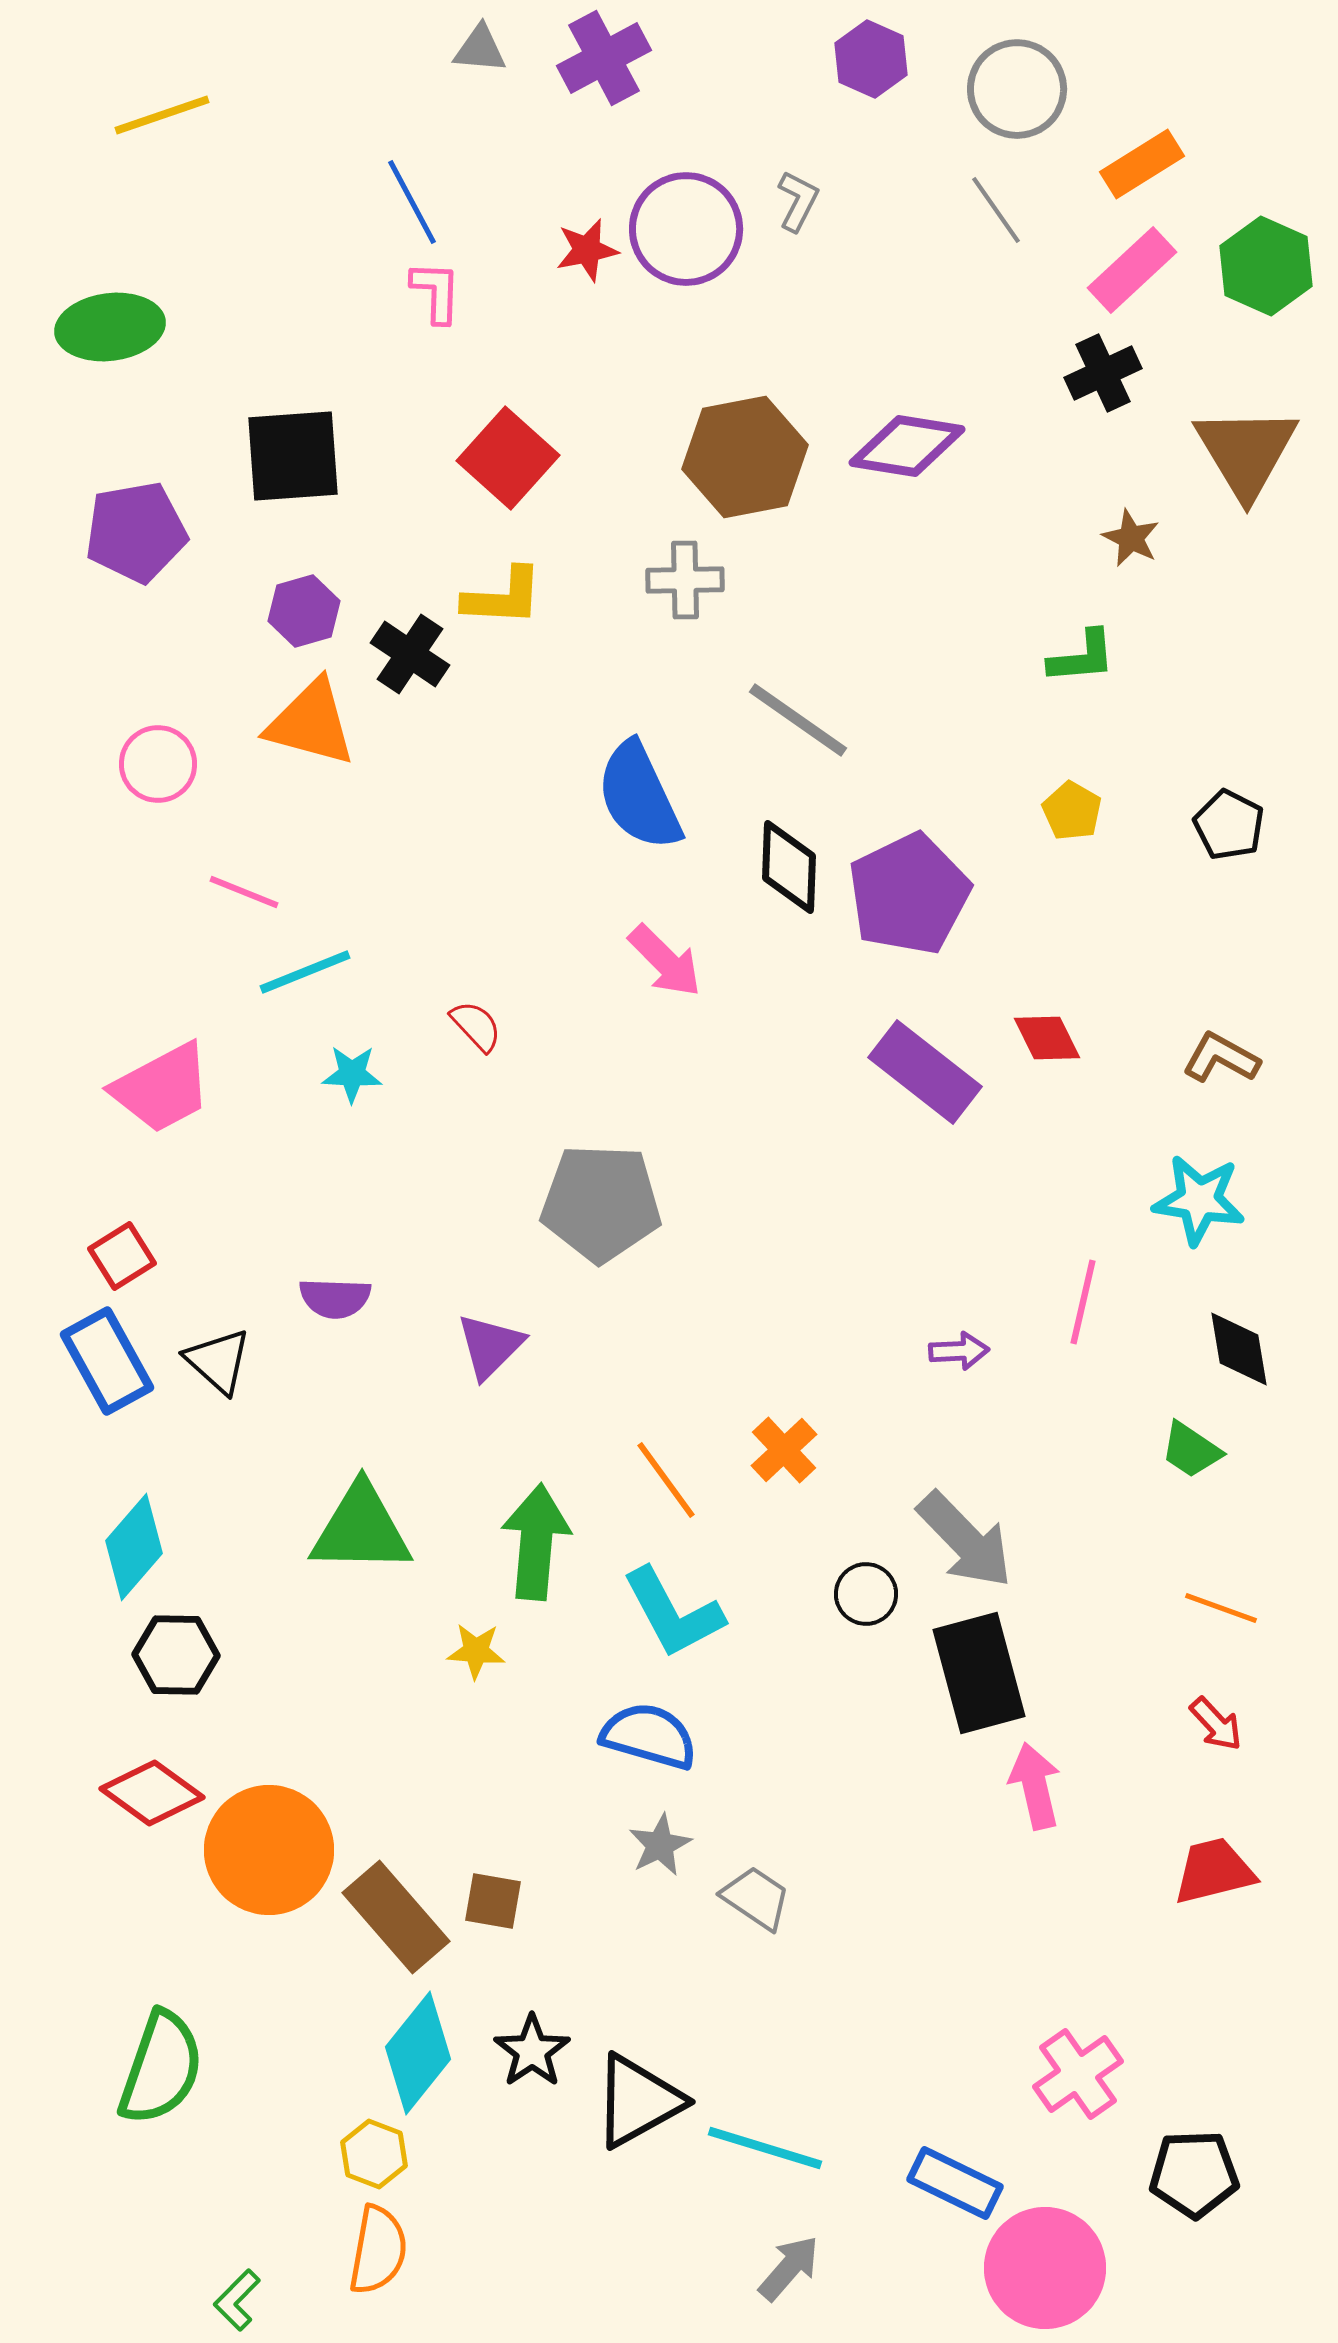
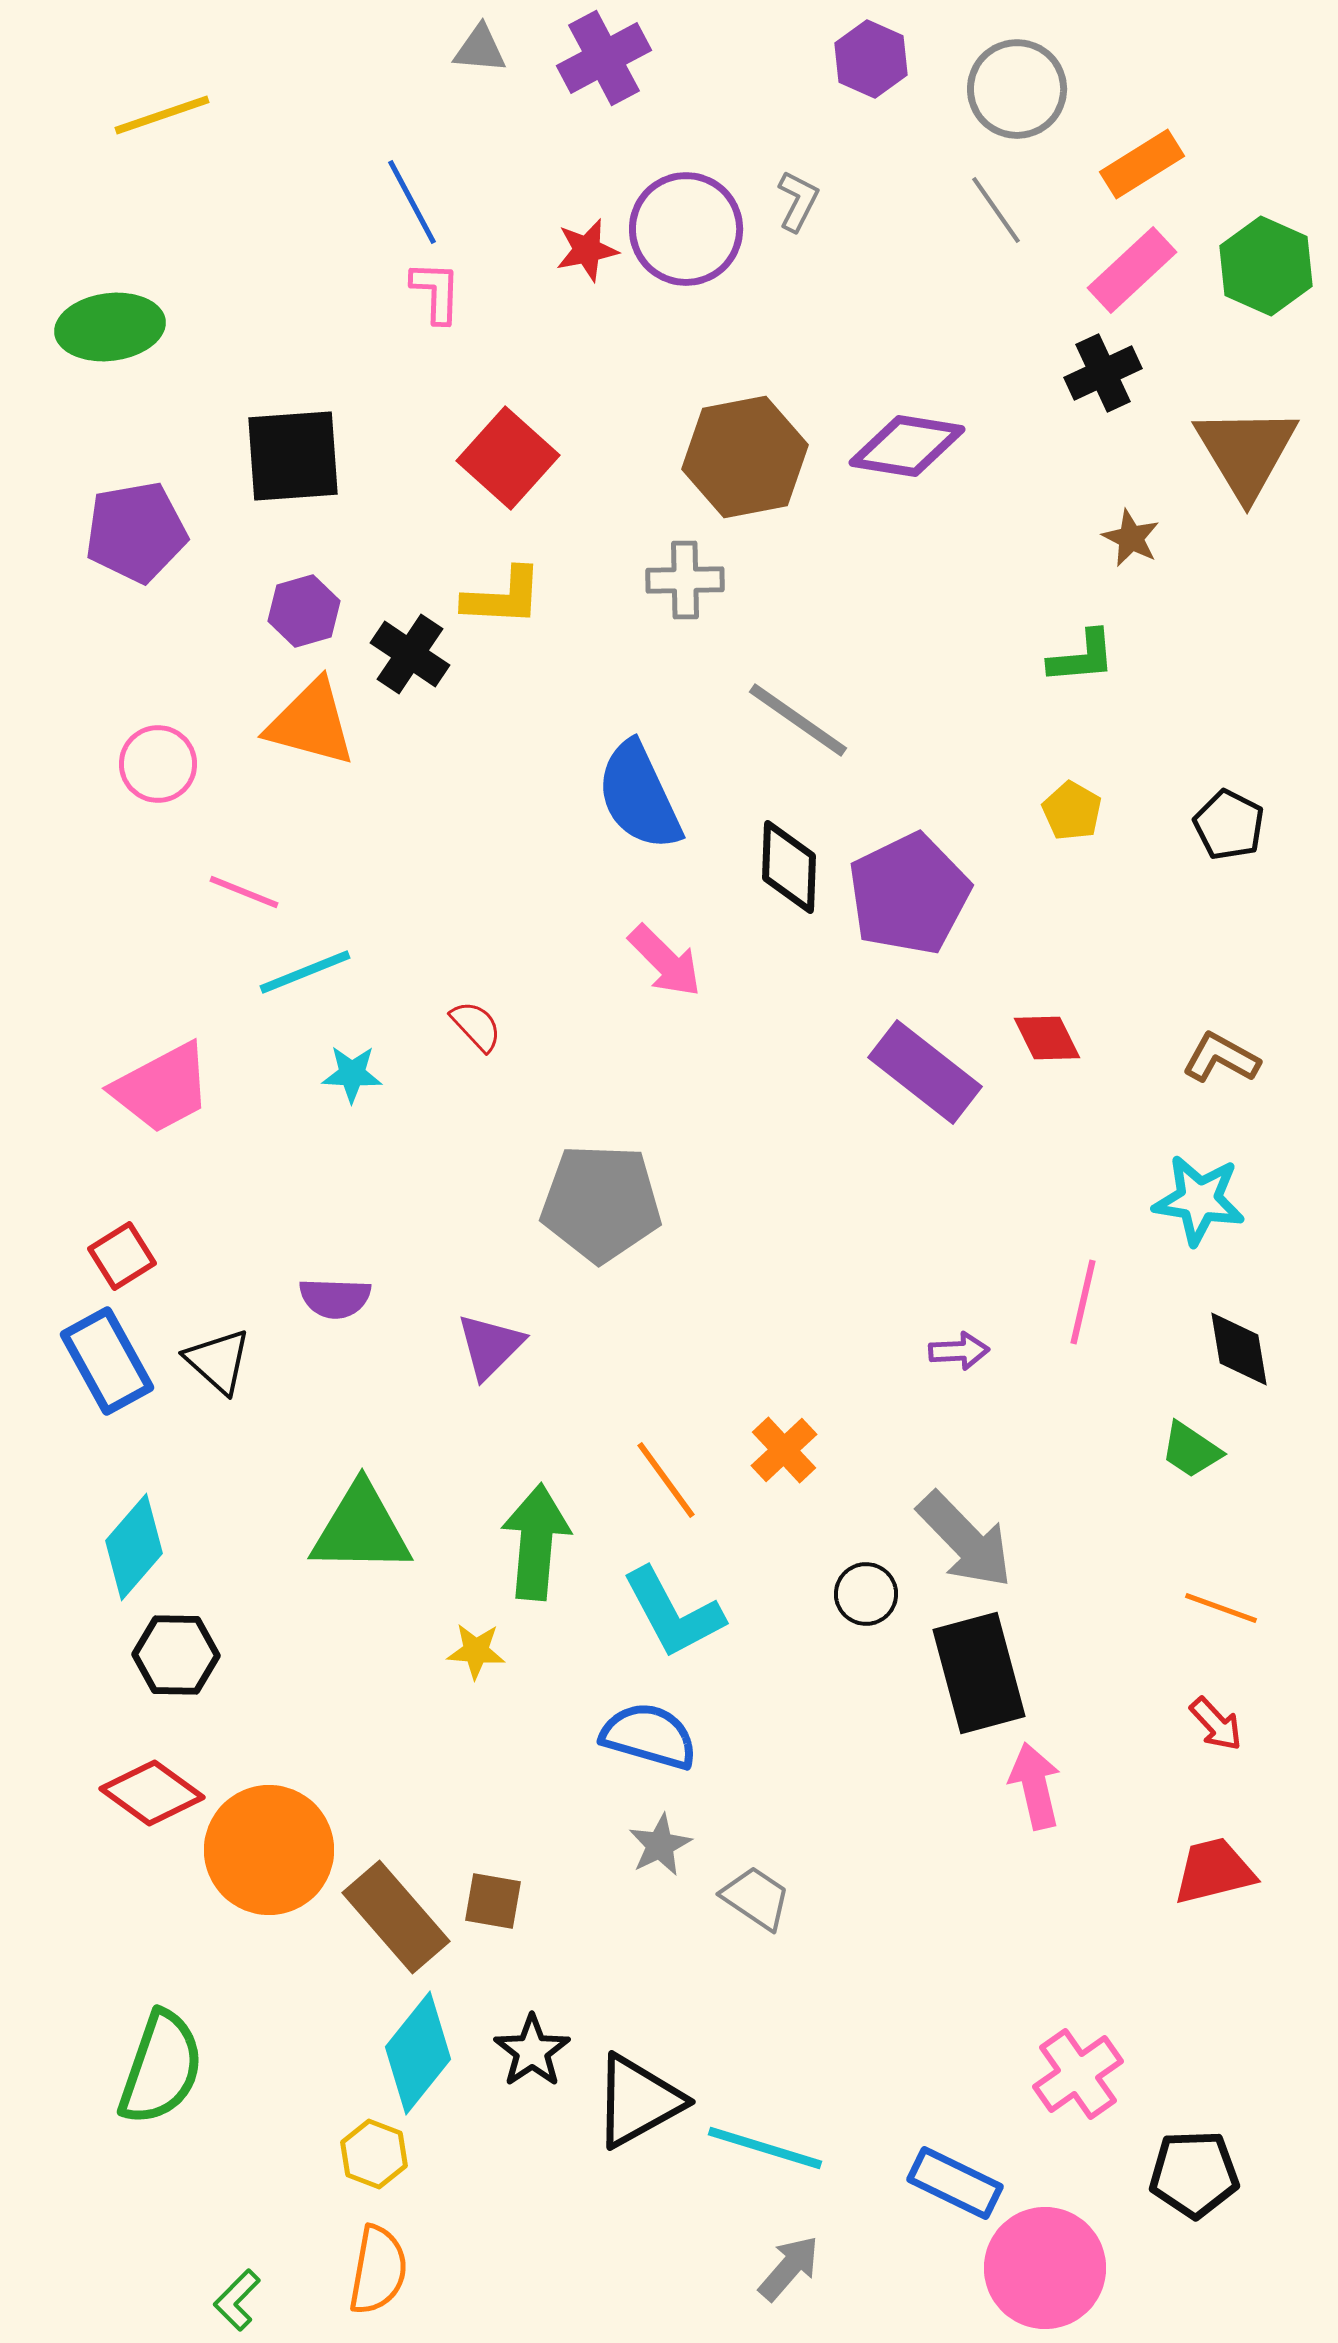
orange semicircle at (378, 2250): moved 20 px down
